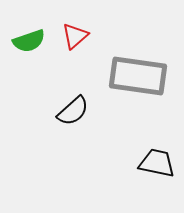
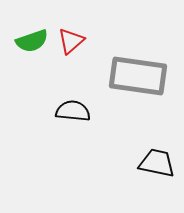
red triangle: moved 4 px left, 5 px down
green semicircle: moved 3 px right
black semicircle: rotated 132 degrees counterclockwise
